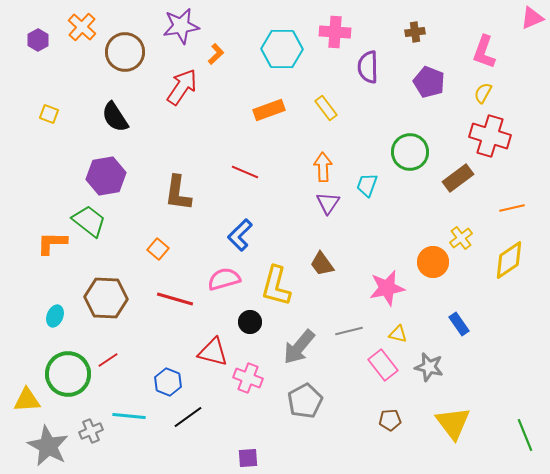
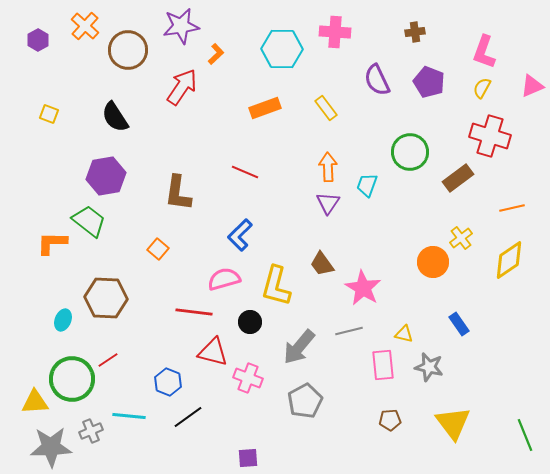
pink triangle at (532, 18): moved 68 px down
orange cross at (82, 27): moved 3 px right, 1 px up
brown circle at (125, 52): moved 3 px right, 2 px up
purple semicircle at (368, 67): moved 9 px right, 13 px down; rotated 24 degrees counterclockwise
yellow semicircle at (483, 93): moved 1 px left, 5 px up
orange rectangle at (269, 110): moved 4 px left, 2 px up
orange arrow at (323, 167): moved 5 px right
pink star at (387, 288): moved 24 px left; rotated 30 degrees counterclockwise
red line at (175, 299): moved 19 px right, 13 px down; rotated 9 degrees counterclockwise
cyan ellipse at (55, 316): moved 8 px right, 4 px down
yellow triangle at (398, 334): moved 6 px right
pink rectangle at (383, 365): rotated 32 degrees clockwise
green circle at (68, 374): moved 4 px right, 5 px down
yellow triangle at (27, 400): moved 8 px right, 2 px down
gray star at (48, 446): moved 3 px right, 1 px down; rotated 30 degrees counterclockwise
